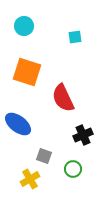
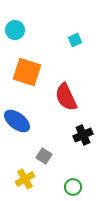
cyan circle: moved 9 px left, 4 px down
cyan square: moved 3 px down; rotated 16 degrees counterclockwise
red semicircle: moved 3 px right, 1 px up
blue ellipse: moved 1 px left, 3 px up
gray square: rotated 14 degrees clockwise
green circle: moved 18 px down
yellow cross: moved 5 px left
